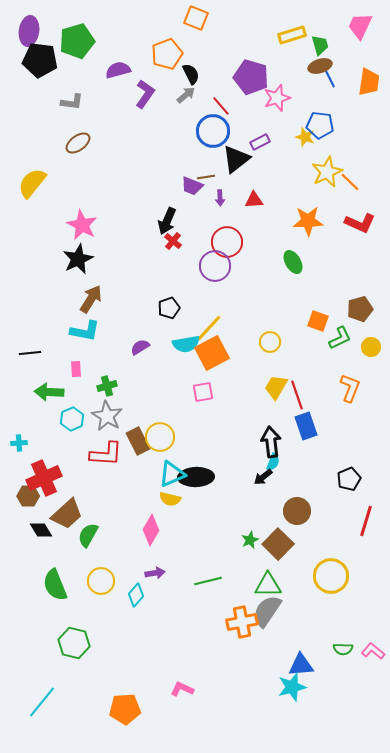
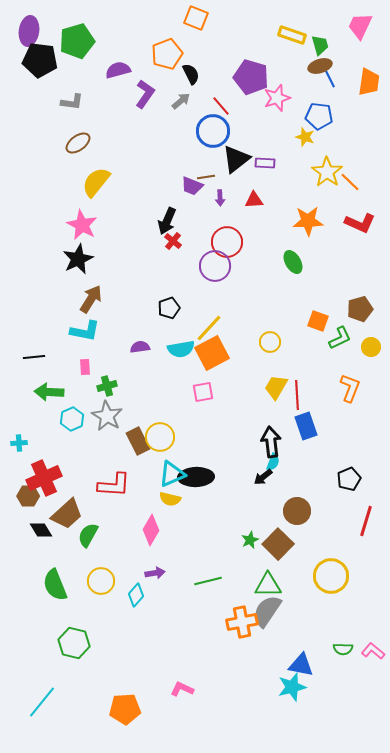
yellow rectangle at (292, 35): rotated 36 degrees clockwise
gray arrow at (186, 95): moved 5 px left, 6 px down
blue pentagon at (320, 125): moved 1 px left, 9 px up
purple rectangle at (260, 142): moved 5 px right, 21 px down; rotated 30 degrees clockwise
yellow star at (327, 172): rotated 12 degrees counterclockwise
yellow semicircle at (32, 183): moved 64 px right, 1 px up
cyan semicircle at (186, 344): moved 5 px left, 5 px down
purple semicircle at (140, 347): rotated 24 degrees clockwise
black line at (30, 353): moved 4 px right, 4 px down
pink rectangle at (76, 369): moved 9 px right, 2 px up
red line at (297, 395): rotated 16 degrees clockwise
red L-shape at (106, 454): moved 8 px right, 31 px down
blue triangle at (301, 665): rotated 16 degrees clockwise
